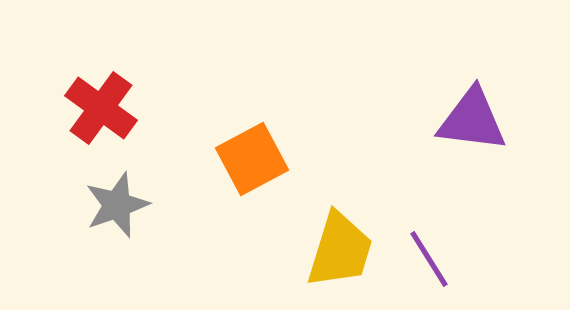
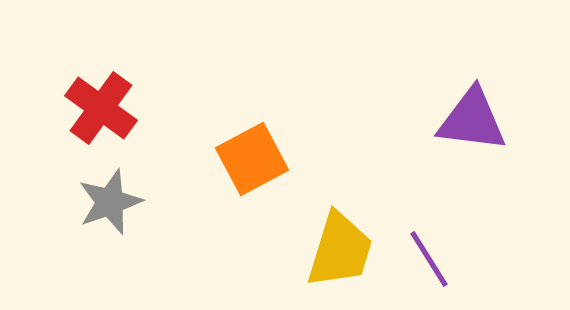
gray star: moved 7 px left, 3 px up
